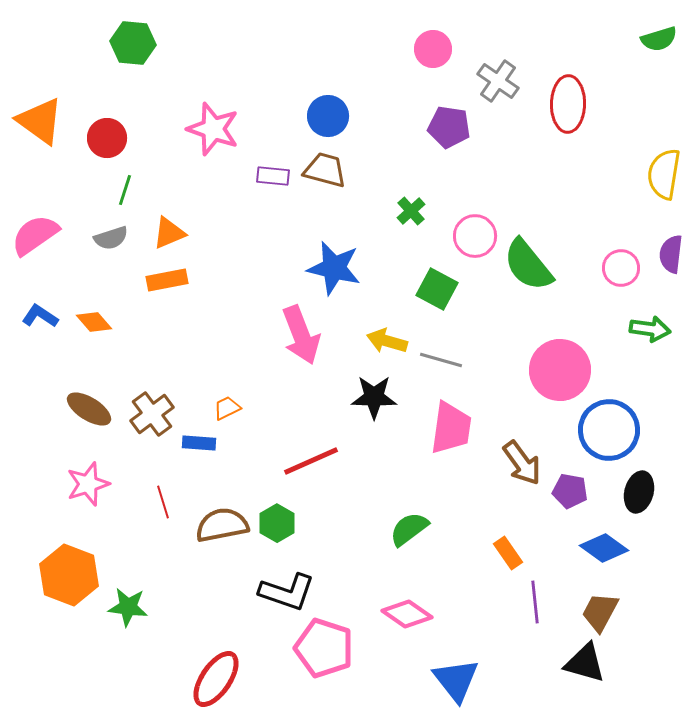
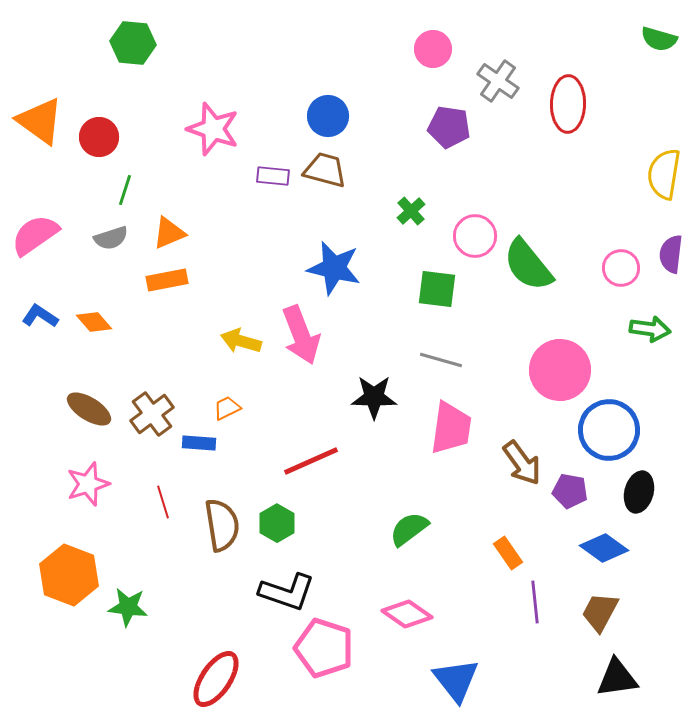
green semicircle at (659, 39): rotated 33 degrees clockwise
red circle at (107, 138): moved 8 px left, 1 px up
green square at (437, 289): rotated 21 degrees counterclockwise
yellow arrow at (387, 341): moved 146 px left
brown semicircle at (222, 525): rotated 92 degrees clockwise
black triangle at (585, 663): moved 32 px right, 15 px down; rotated 24 degrees counterclockwise
